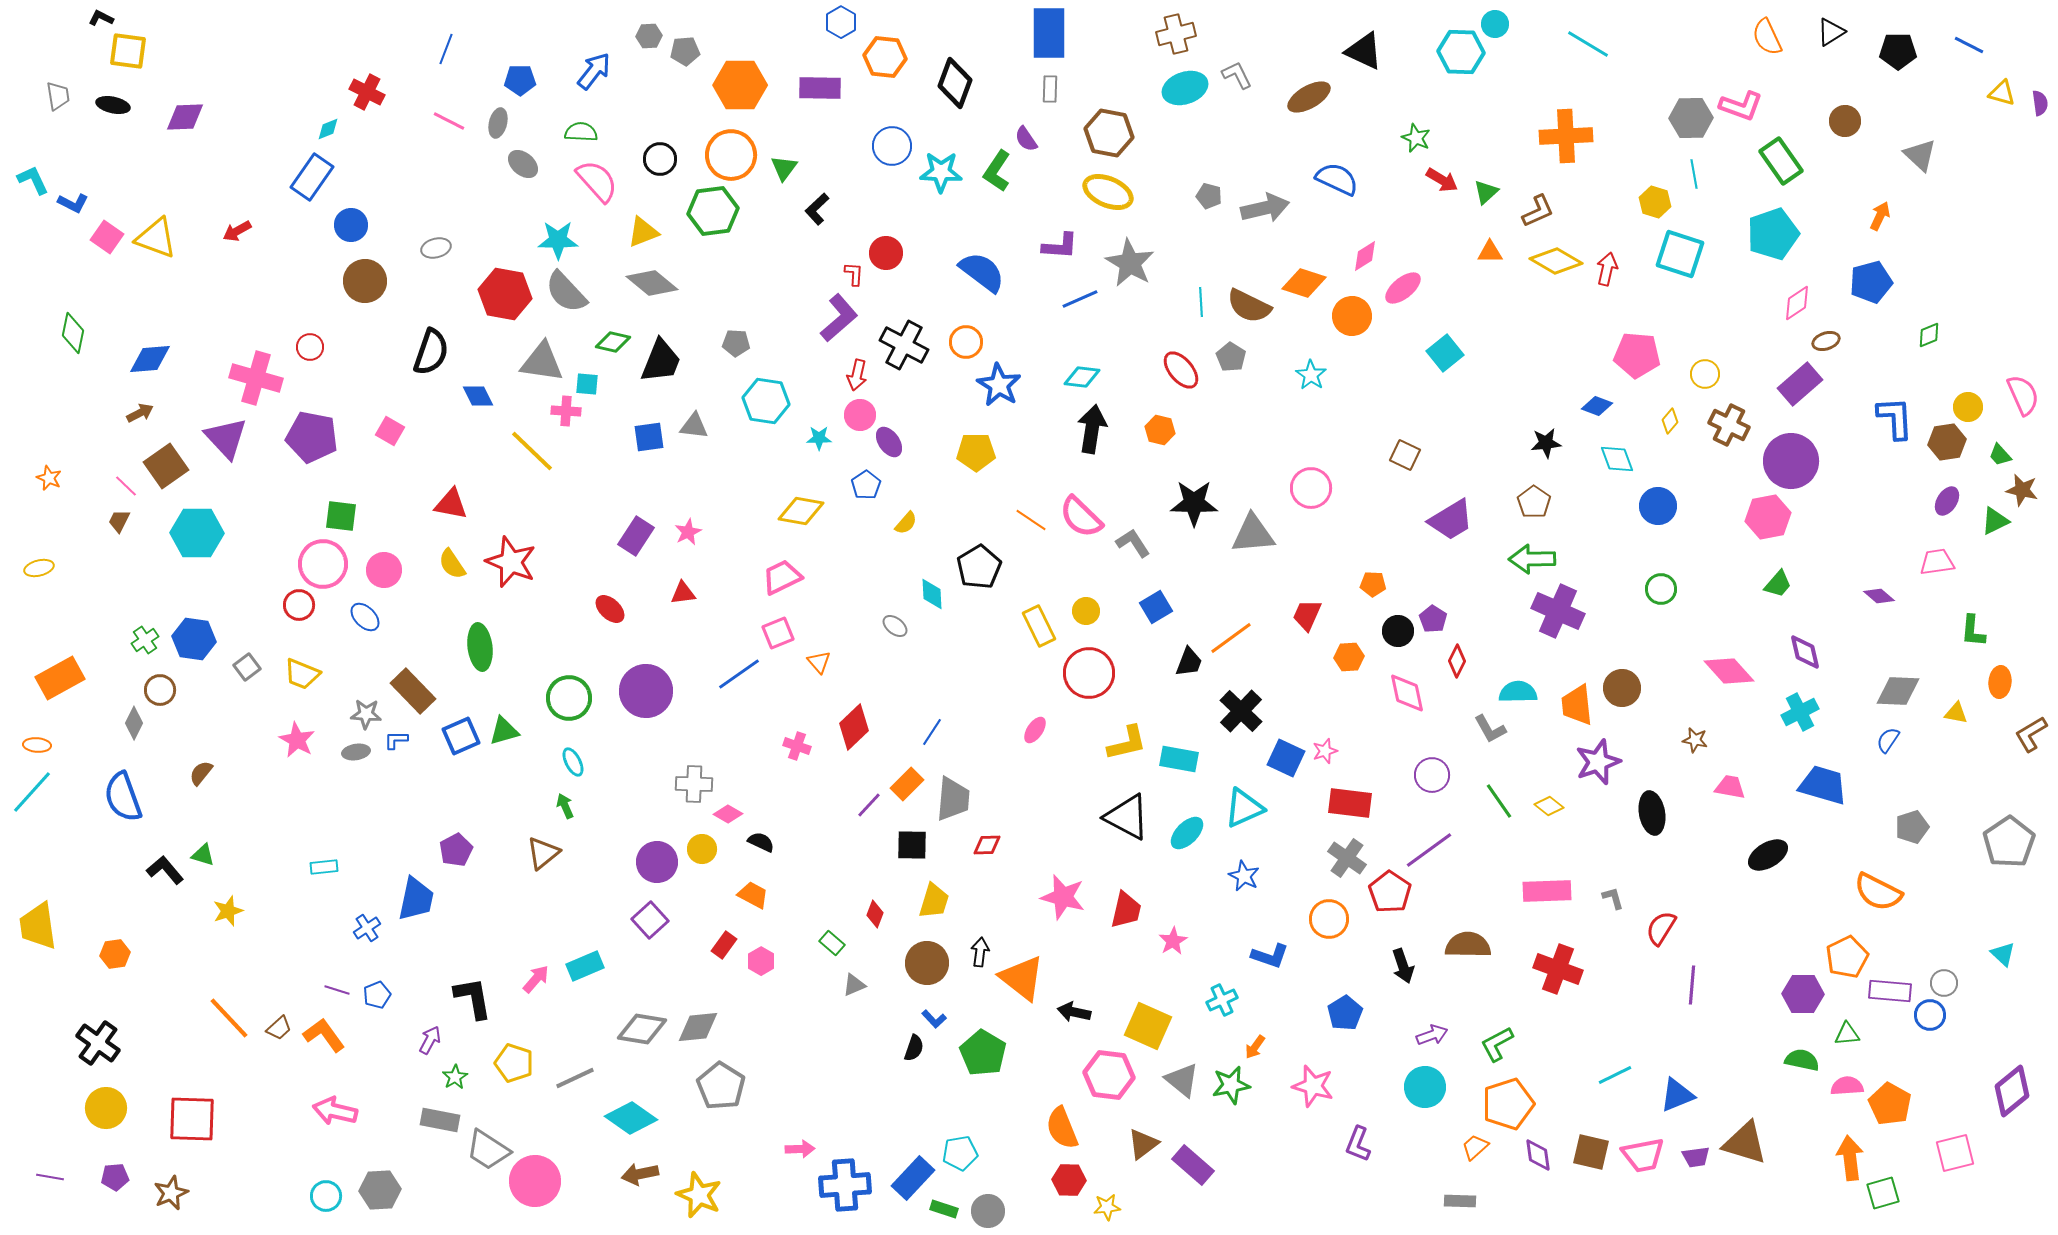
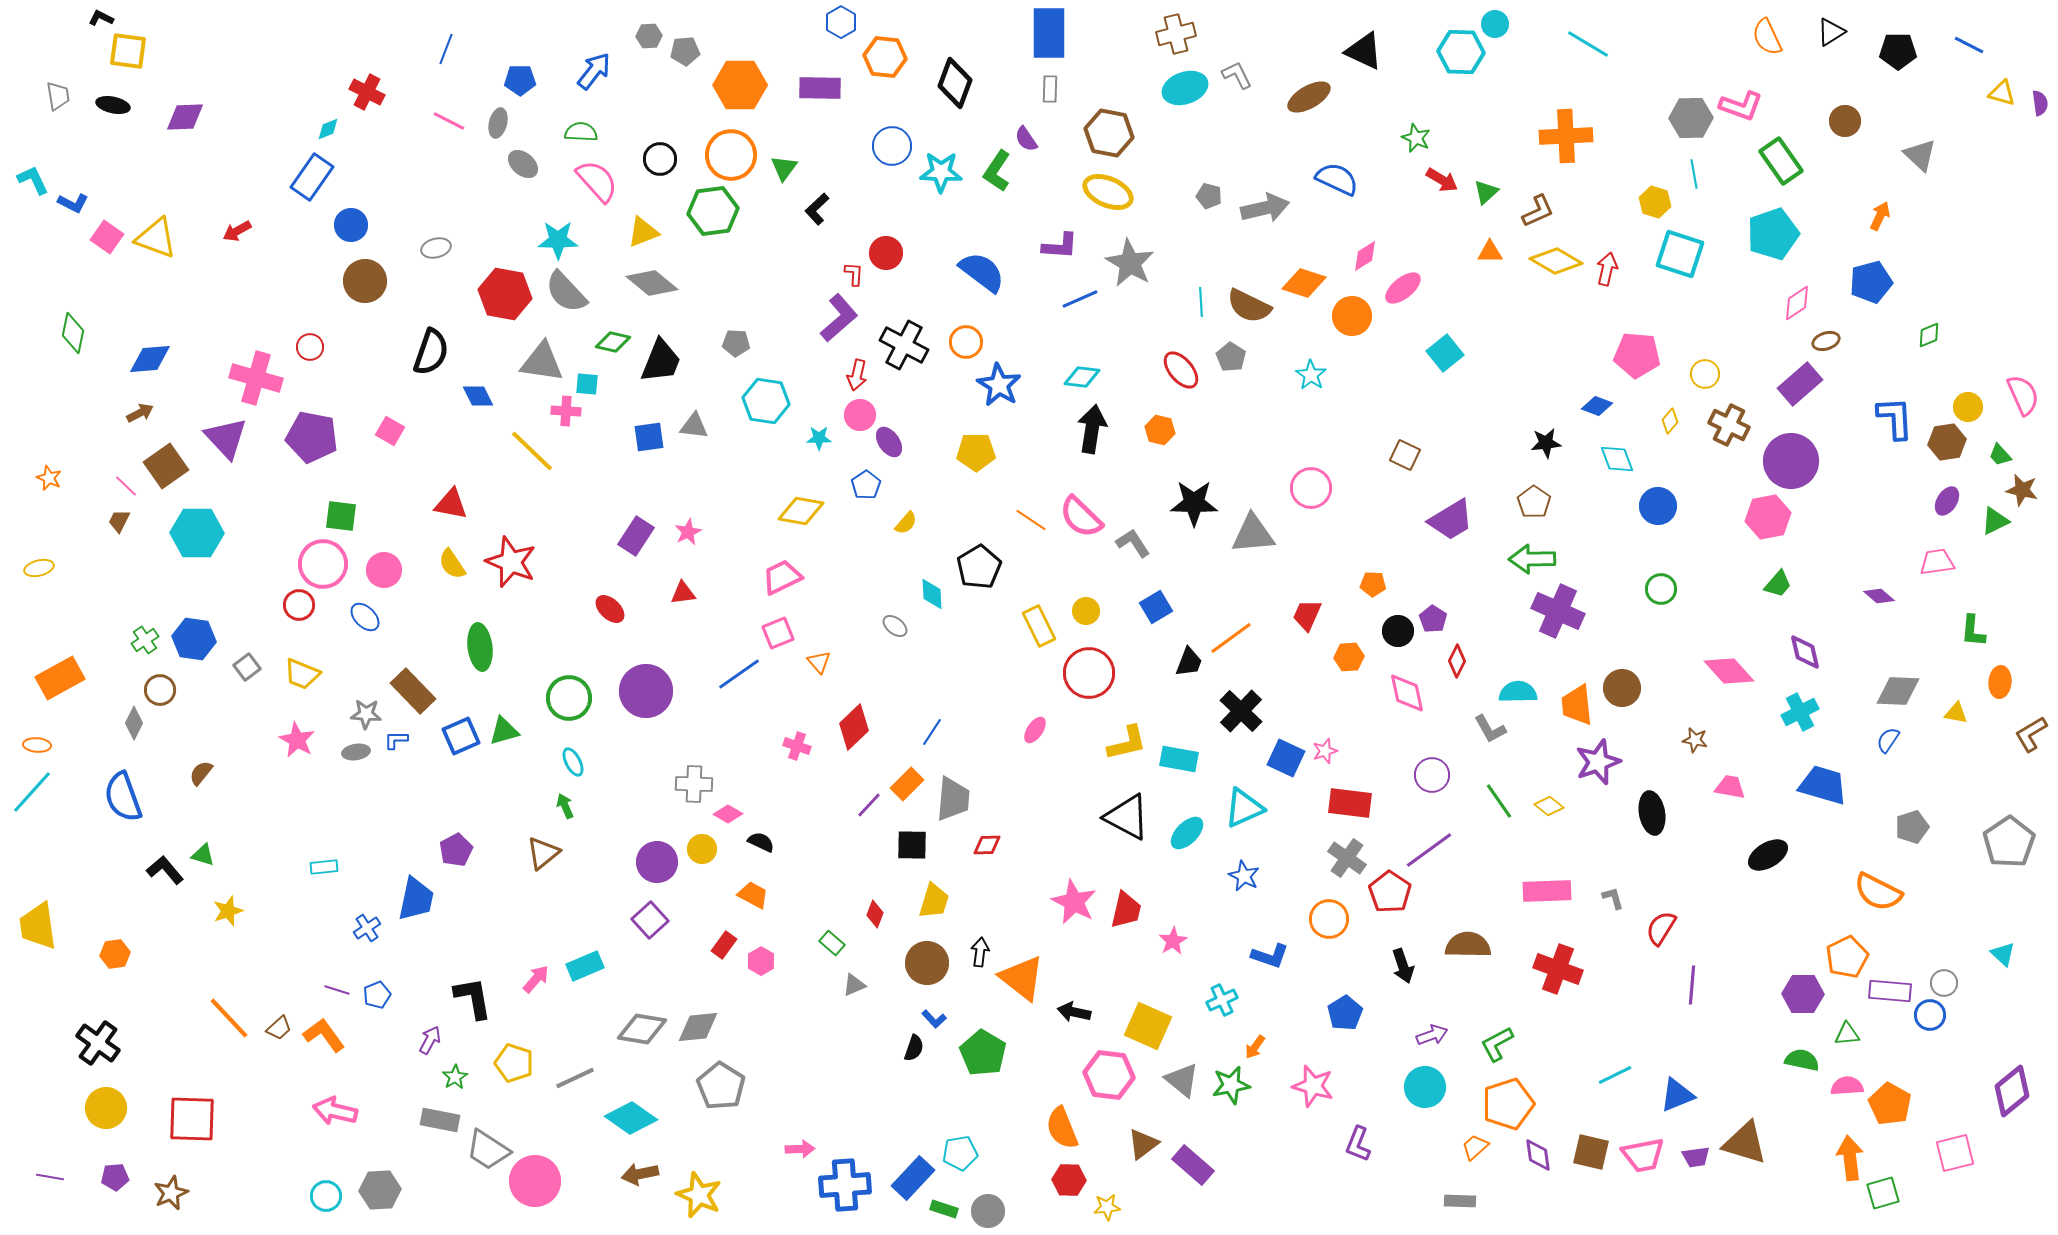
pink star at (1063, 897): moved 11 px right, 5 px down; rotated 12 degrees clockwise
